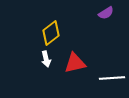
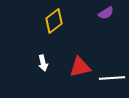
yellow diamond: moved 3 px right, 12 px up
white arrow: moved 3 px left, 4 px down
red triangle: moved 5 px right, 4 px down
